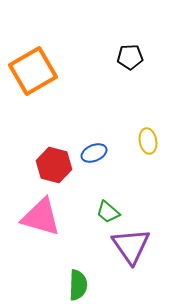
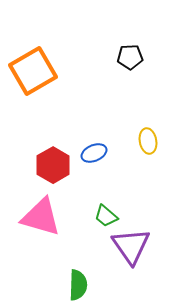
red hexagon: moved 1 px left; rotated 16 degrees clockwise
green trapezoid: moved 2 px left, 4 px down
